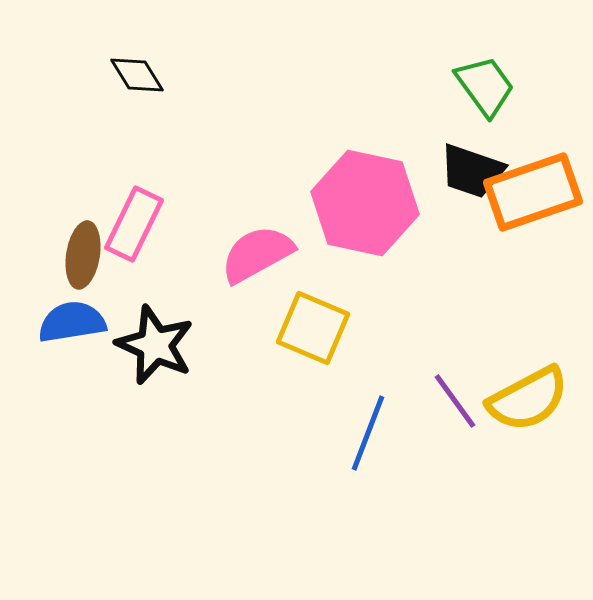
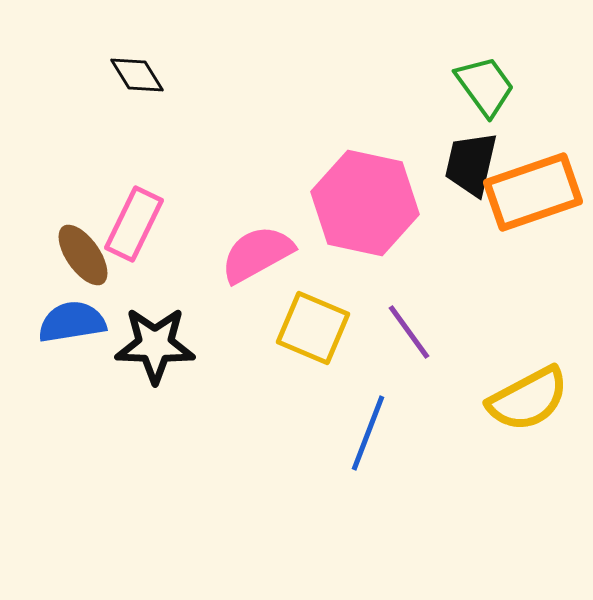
black trapezoid: moved 1 px left, 7 px up; rotated 84 degrees clockwise
brown ellipse: rotated 44 degrees counterclockwise
black star: rotated 22 degrees counterclockwise
purple line: moved 46 px left, 69 px up
